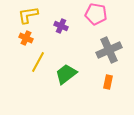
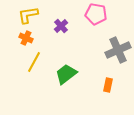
purple cross: rotated 24 degrees clockwise
gray cross: moved 9 px right
yellow line: moved 4 px left
orange rectangle: moved 3 px down
